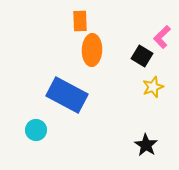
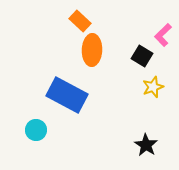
orange rectangle: rotated 45 degrees counterclockwise
pink L-shape: moved 1 px right, 2 px up
